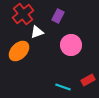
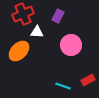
red cross: rotated 15 degrees clockwise
white triangle: rotated 24 degrees clockwise
cyan line: moved 1 px up
